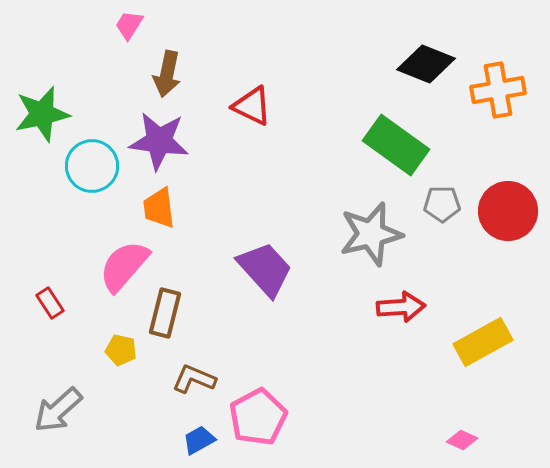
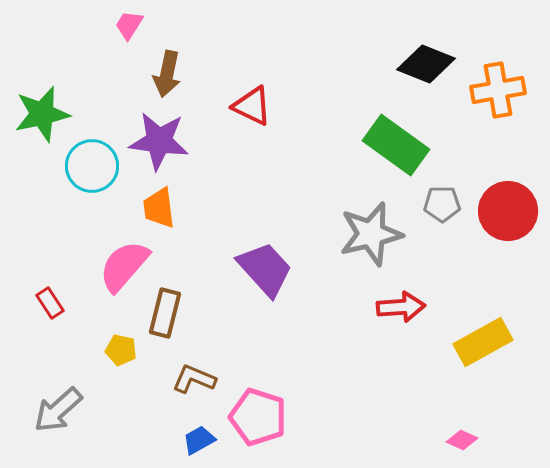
pink pentagon: rotated 26 degrees counterclockwise
